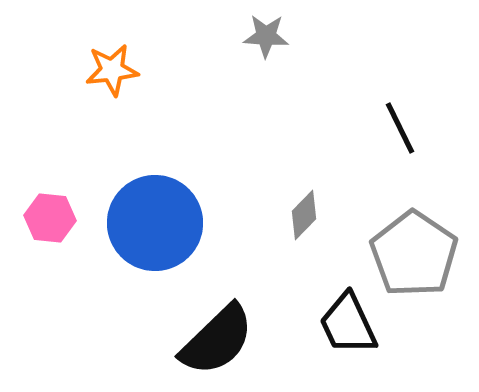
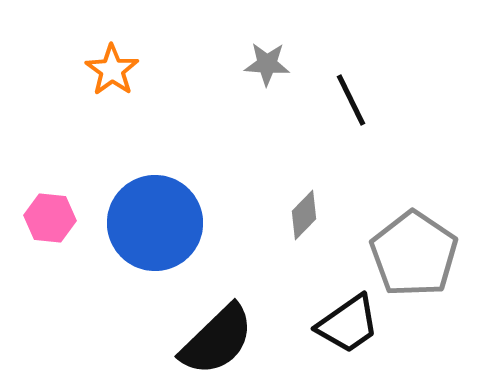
gray star: moved 1 px right, 28 px down
orange star: rotated 30 degrees counterclockwise
black line: moved 49 px left, 28 px up
black trapezoid: rotated 100 degrees counterclockwise
